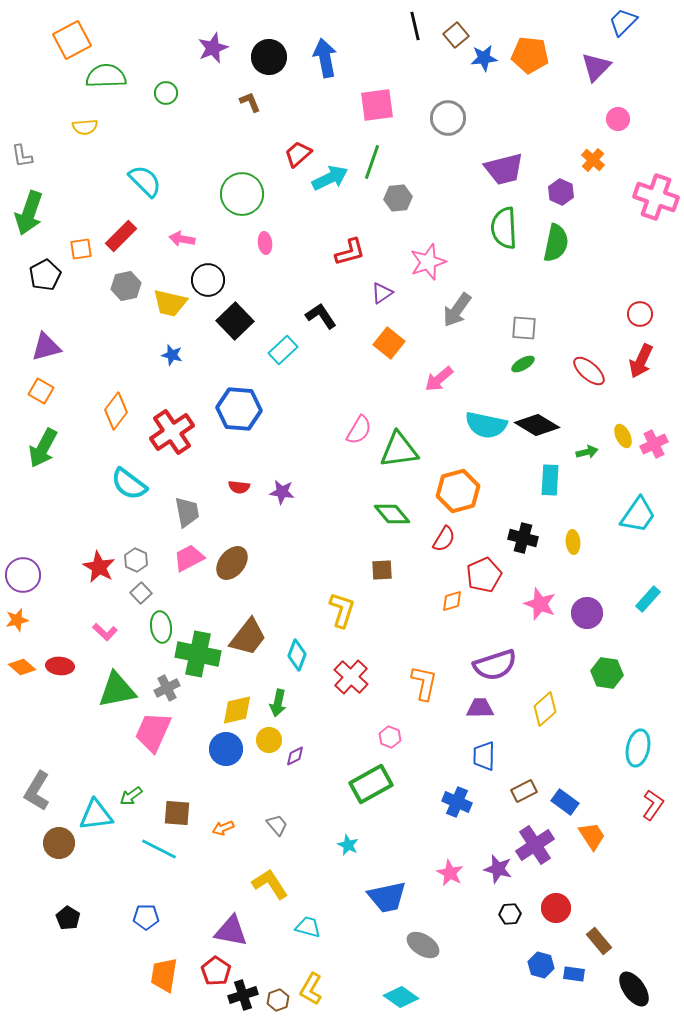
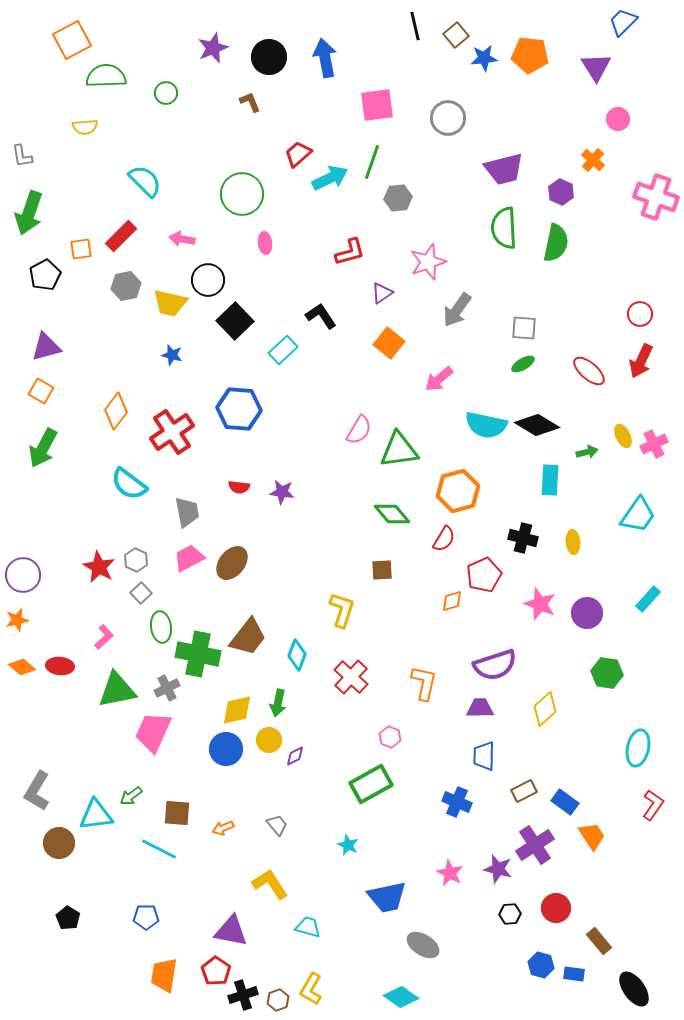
purple triangle at (596, 67): rotated 16 degrees counterclockwise
pink L-shape at (105, 632): moved 1 px left, 5 px down; rotated 85 degrees counterclockwise
